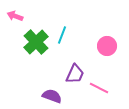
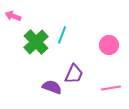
pink arrow: moved 2 px left
pink circle: moved 2 px right, 1 px up
purple trapezoid: moved 1 px left
pink line: moved 12 px right; rotated 36 degrees counterclockwise
purple semicircle: moved 9 px up
